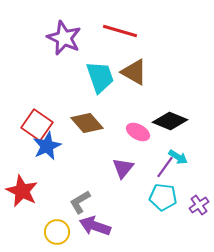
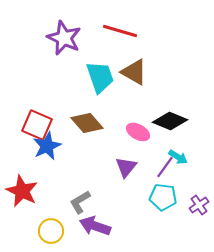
red square: rotated 12 degrees counterclockwise
purple triangle: moved 3 px right, 1 px up
yellow circle: moved 6 px left, 1 px up
